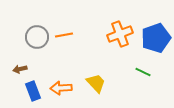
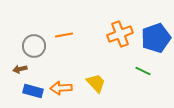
gray circle: moved 3 px left, 9 px down
green line: moved 1 px up
blue rectangle: rotated 54 degrees counterclockwise
